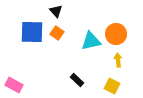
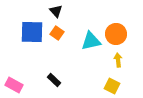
black rectangle: moved 23 px left
